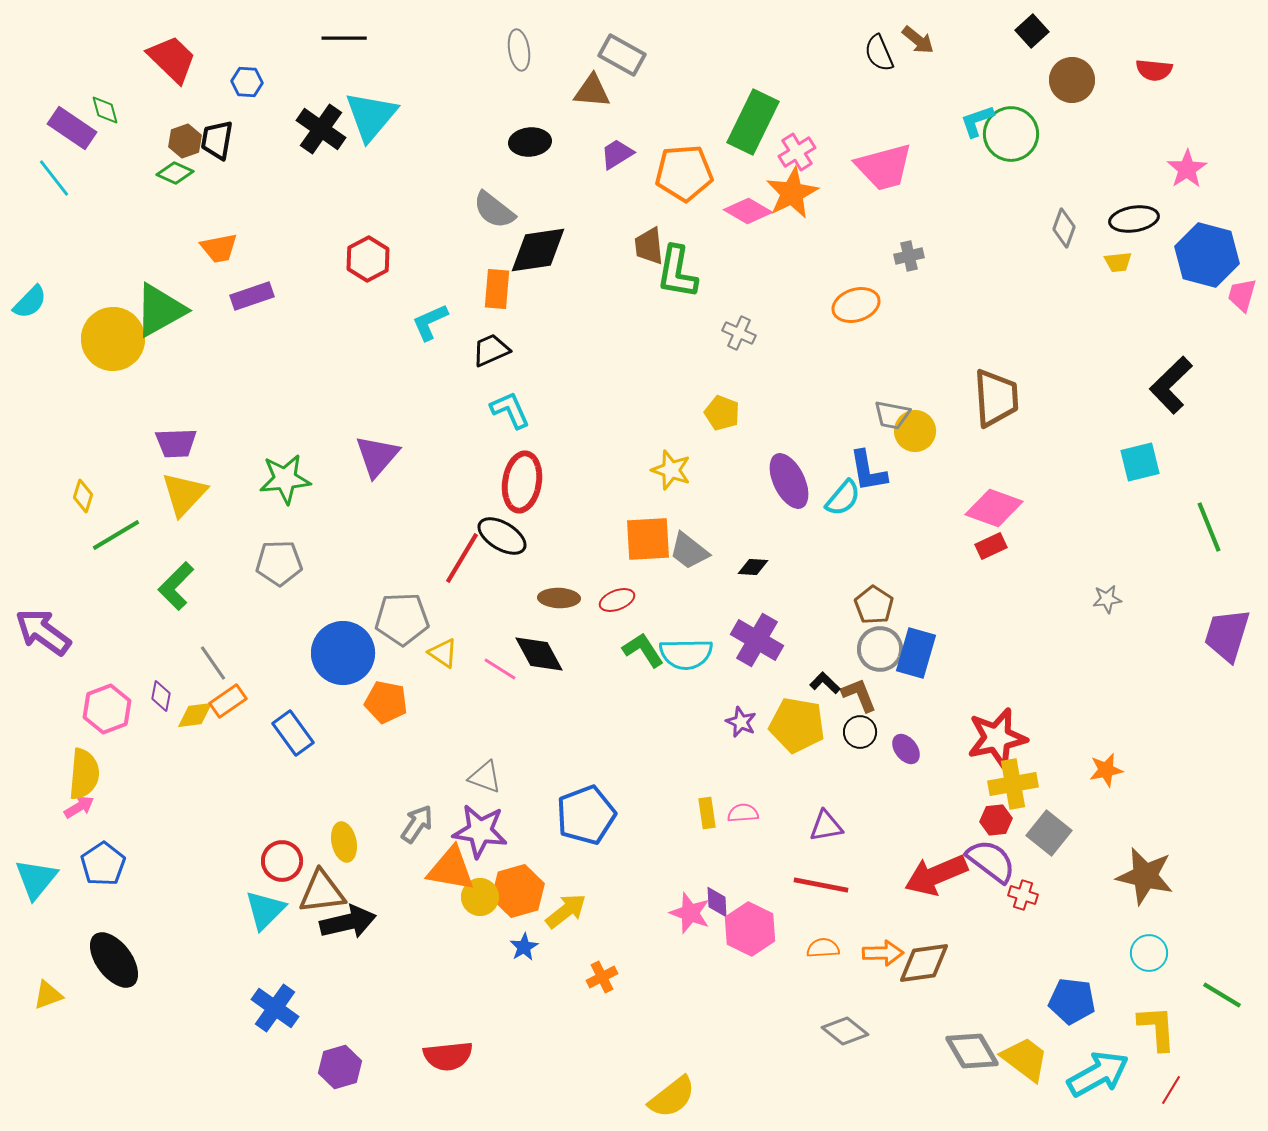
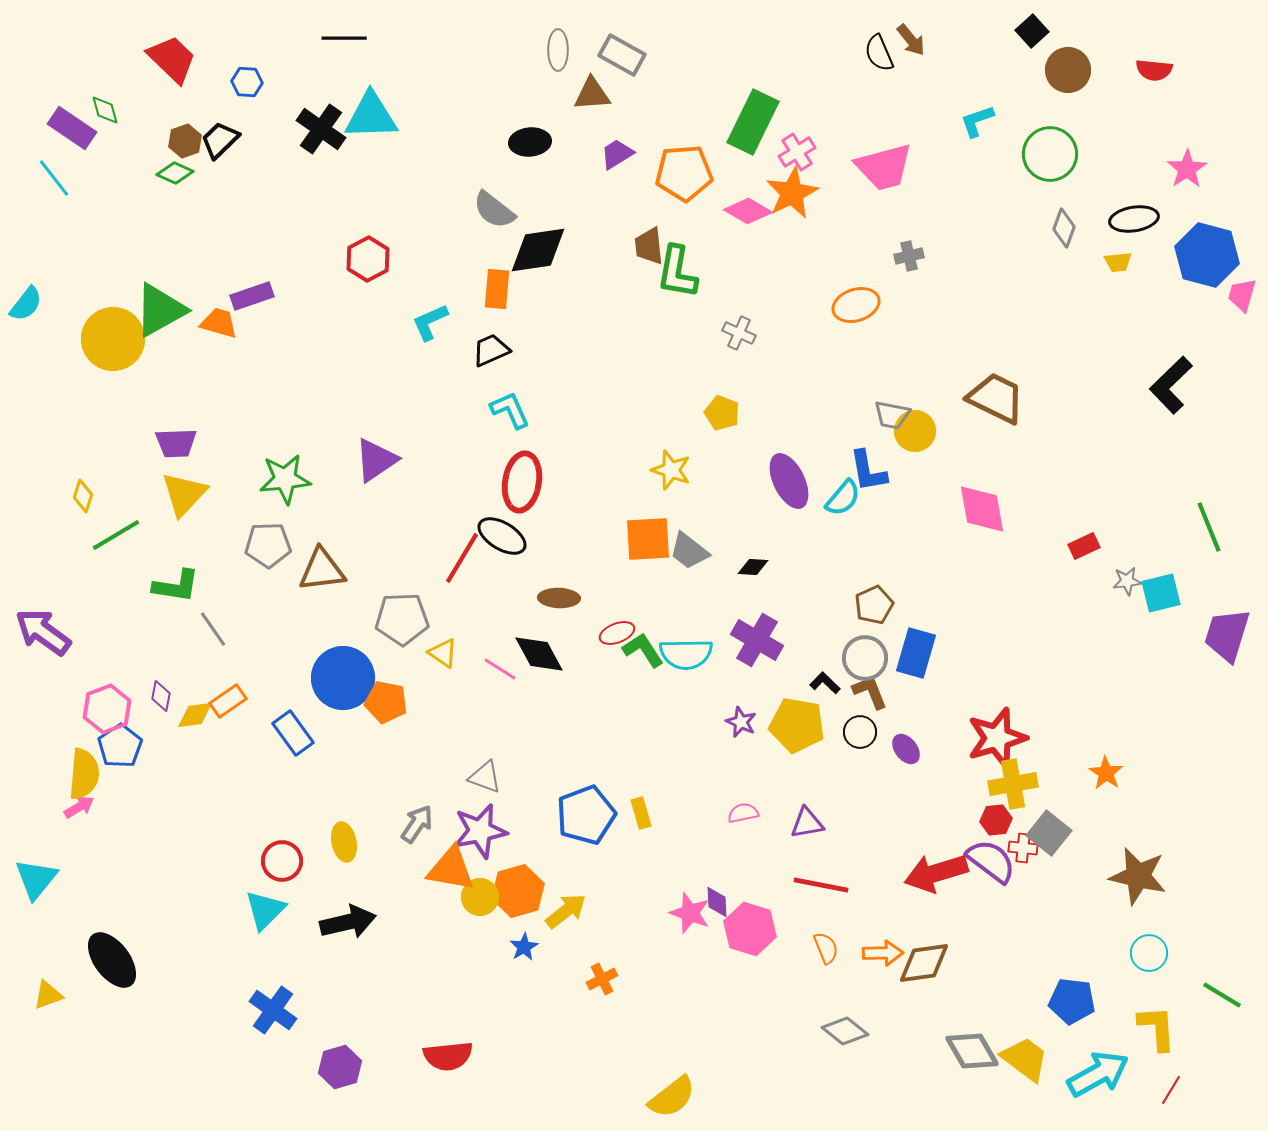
brown arrow at (918, 40): moved 7 px left; rotated 12 degrees clockwise
gray ellipse at (519, 50): moved 39 px right; rotated 9 degrees clockwise
brown circle at (1072, 80): moved 4 px left, 10 px up
brown triangle at (592, 91): moved 3 px down; rotated 9 degrees counterclockwise
cyan triangle at (371, 116): rotated 48 degrees clockwise
green circle at (1011, 134): moved 39 px right, 20 px down
black trapezoid at (217, 140): moved 3 px right; rotated 36 degrees clockwise
orange trapezoid at (219, 248): moved 75 px down; rotated 153 degrees counterclockwise
cyan semicircle at (30, 302): moved 4 px left, 2 px down; rotated 6 degrees counterclockwise
brown trapezoid at (996, 398): rotated 60 degrees counterclockwise
purple triangle at (377, 456): moved 1 px left, 4 px down; rotated 15 degrees clockwise
cyan square at (1140, 462): moved 21 px right, 131 px down
pink diamond at (994, 508): moved 12 px left, 1 px down; rotated 60 degrees clockwise
red rectangle at (991, 546): moved 93 px right
gray pentagon at (279, 563): moved 11 px left, 18 px up
green L-shape at (176, 586): rotated 126 degrees counterclockwise
gray star at (1107, 599): moved 20 px right, 18 px up
red ellipse at (617, 600): moved 33 px down
brown pentagon at (874, 605): rotated 15 degrees clockwise
gray circle at (880, 649): moved 15 px left, 9 px down
blue circle at (343, 653): moved 25 px down
gray line at (213, 663): moved 34 px up
brown L-shape at (859, 695): moved 11 px right, 3 px up
red star at (997, 738): rotated 4 degrees counterclockwise
orange star at (1106, 770): moved 3 px down; rotated 28 degrees counterclockwise
yellow rectangle at (707, 813): moved 66 px left; rotated 8 degrees counterclockwise
pink semicircle at (743, 813): rotated 8 degrees counterclockwise
purple triangle at (826, 826): moved 19 px left, 3 px up
purple star at (480, 831): rotated 20 degrees counterclockwise
blue pentagon at (103, 864): moved 17 px right, 118 px up
red arrow at (936, 875): moved 2 px up; rotated 6 degrees clockwise
brown star at (1145, 876): moved 7 px left
brown triangle at (322, 892): moved 322 px up
red cross at (1023, 895): moved 47 px up; rotated 12 degrees counterclockwise
pink hexagon at (750, 929): rotated 9 degrees counterclockwise
orange semicircle at (823, 948): moved 3 px right; rotated 72 degrees clockwise
black ellipse at (114, 960): moved 2 px left
orange cross at (602, 977): moved 2 px down
blue cross at (275, 1008): moved 2 px left, 2 px down
